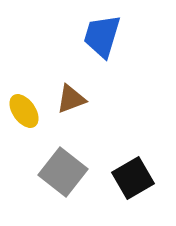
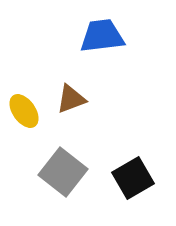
blue trapezoid: rotated 66 degrees clockwise
